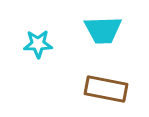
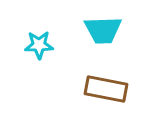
cyan star: moved 1 px right, 1 px down
